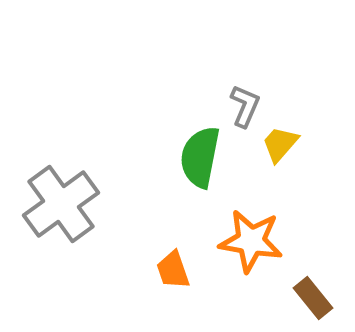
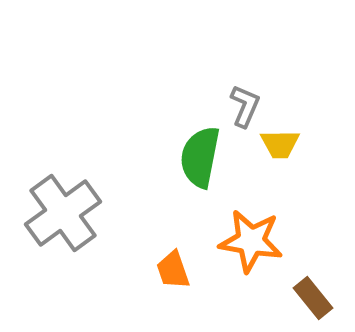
yellow trapezoid: rotated 132 degrees counterclockwise
gray cross: moved 2 px right, 9 px down
